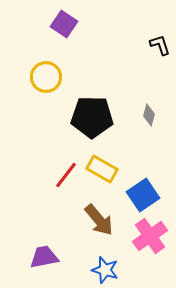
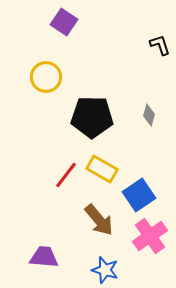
purple square: moved 2 px up
blue square: moved 4 px left
purple trapezoid: rotated 16 degrees clockwise
